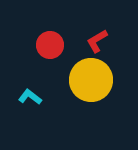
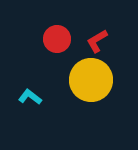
red circle: moved 7 px right, 6 px up
